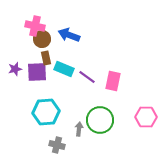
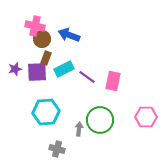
brown rectangle: rotated 32 degrees clockwise
cyan rectangle: rotated 48 degrees counterclockwise
gray cross: moved 4 px down
